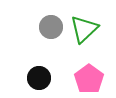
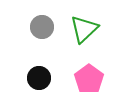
gray circle: moved 9 px left
